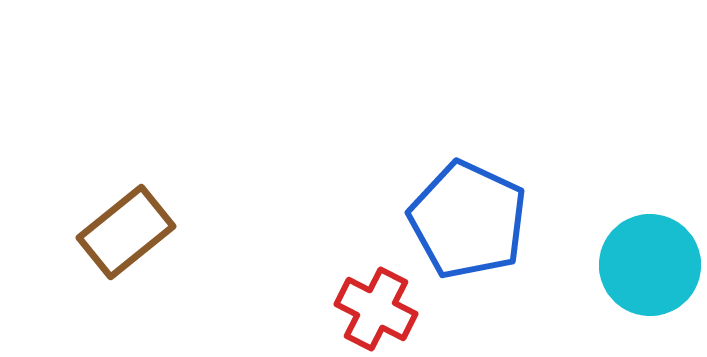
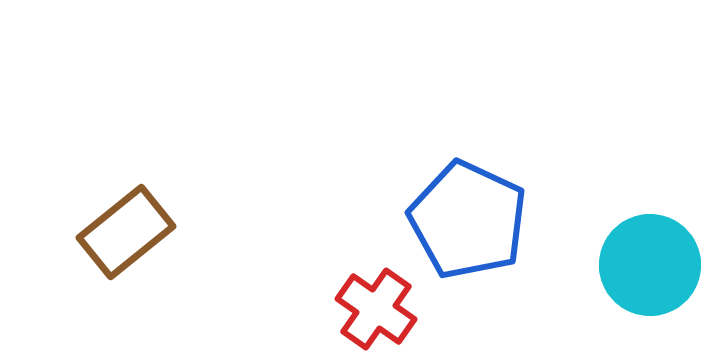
red cross: rotated 8 degrees clockwise
